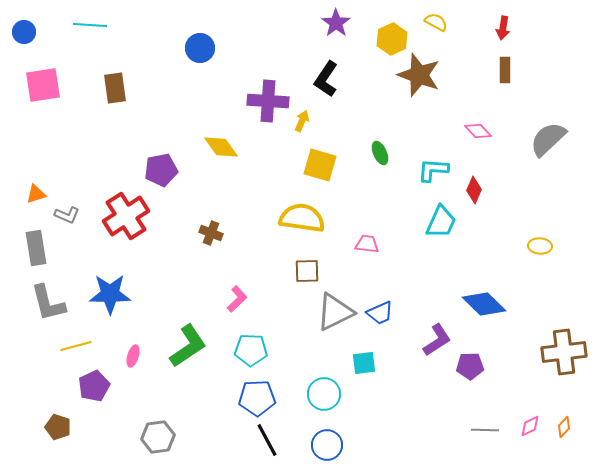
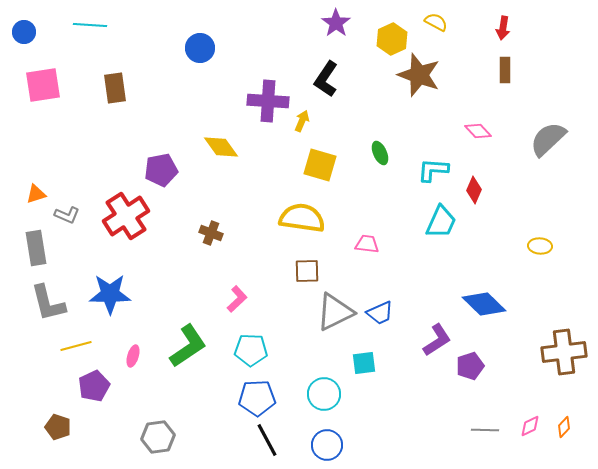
purple pentagon at (470, 366): rotated 16 degrees counterclockwise
